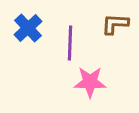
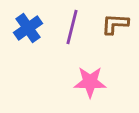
blue cross: rotated 8 degrees clockwise
purple line: moved 2 px right, 16 px up; rotated 12 degrees clockwise
